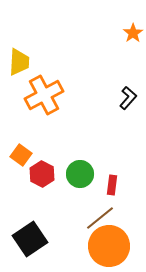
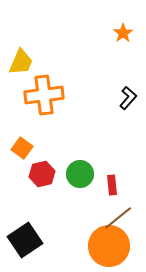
orange star: moved 10 px left
yellow trapezoid: moved 2 px right; rotated 20 degrees clockwise
orange cross: rotated 21 degrees clockwise
orange square: moved 1 px right, 7 px up
red hexagon: rotated 20 degrees clockwise
red rectangle: rotated 12 degrees counterclockwise
brown line: moved 18 px right
black square: moved 5 px left, 1 px down
